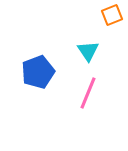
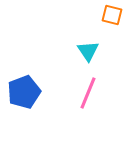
orange square: rotated 35 degrees clockwise
blue pentagon: moved 14 px left, 20 px down
